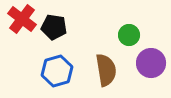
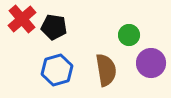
red cross: rotated 12 degrees clockwise
blue hexagon: moved 1 px up
